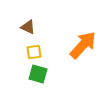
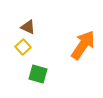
orange arrow: rotated 8 degrees counterclockwise
yellow square: moved 11 px left, 5 px up; rotated 35 degrees counterclockwise
